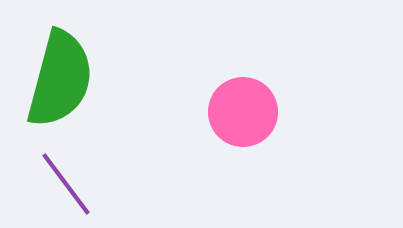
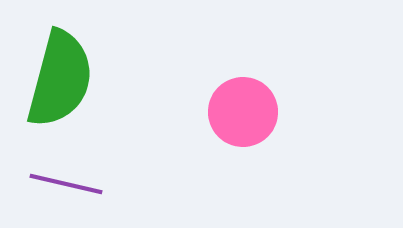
purple line: rotated 40 degrees counterclockwise
